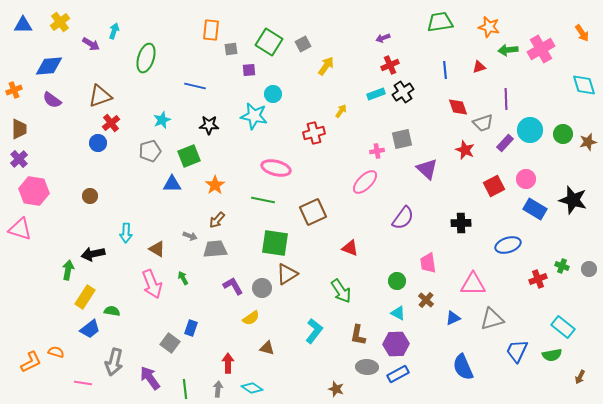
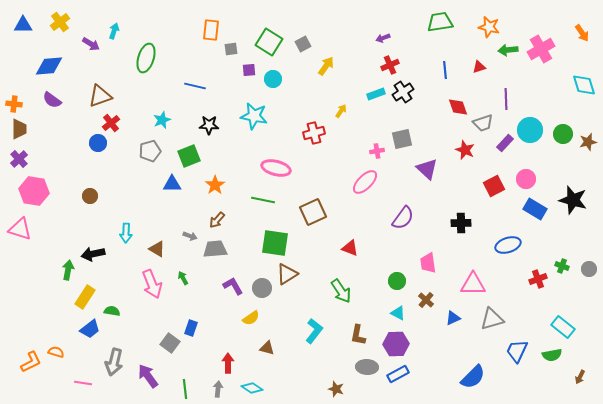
orange cross at (14, 90): moved 14 px down; rotated 28 degrees clockwise
cyan circle at (273, 94): moved 15 px up
blue semicircle at (463, 367): moved 10 px right, 10 px down; rotated 112 degrees counterclockwise
purple arrow at (150, 378): moved 2 px left, 2 px up
